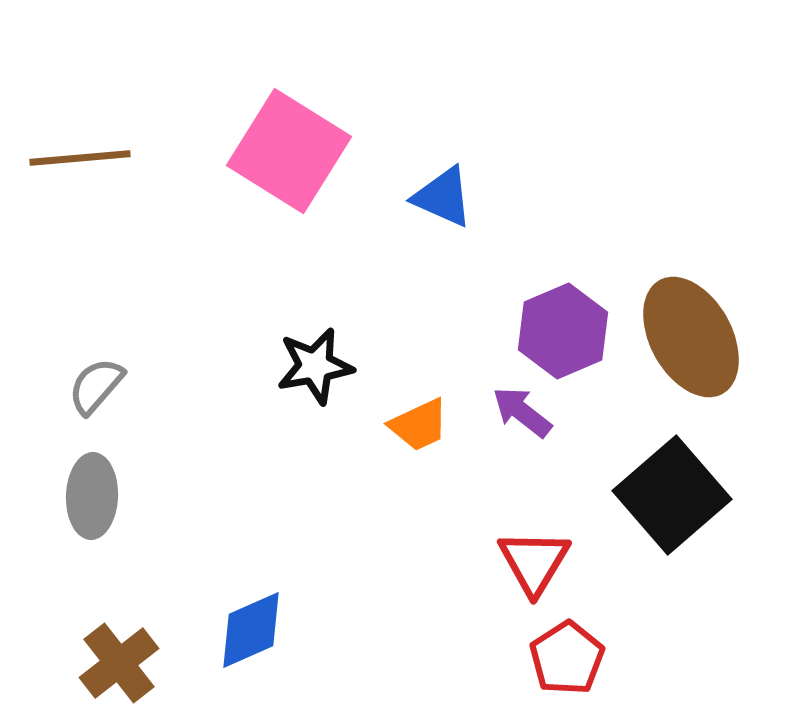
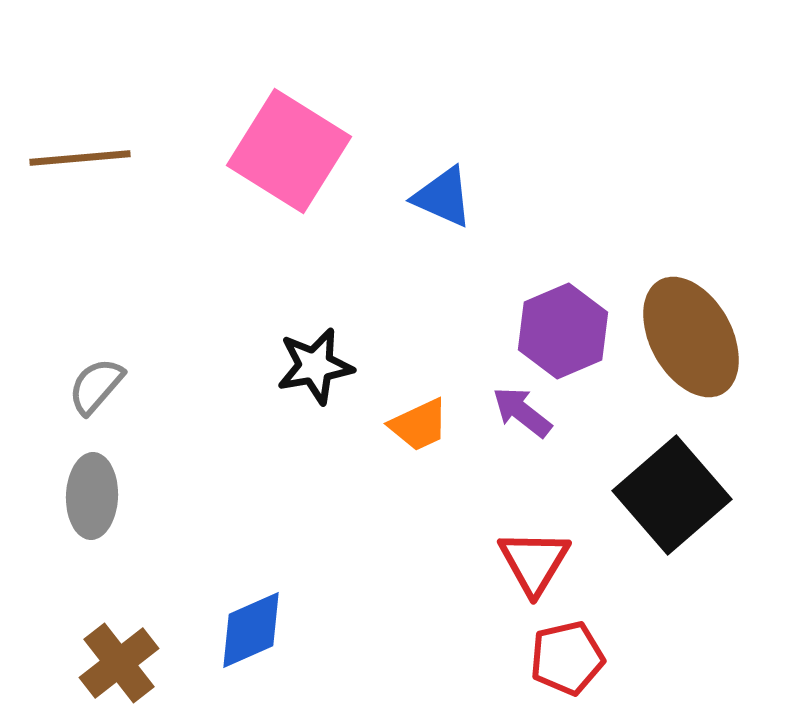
red pentagon: rotated 20 degrees clockwise
